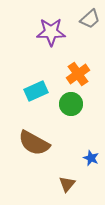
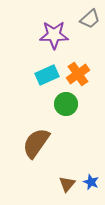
purple star: moved 3 px right, 3 px down
cyan rectangle: moved 11 px right, 16 px up
green circle: moved 5 px left
brown semicircle: moved 2 px right; rotated 96 degrees clockwise
blue star: moved 24 px down
